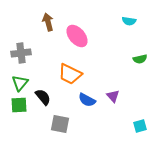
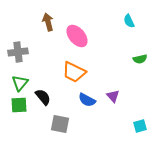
cyan semicircle: rotated 56 degrees clockwise
gray cross: moved 3 px left, 1 px up
orange trapezoid: moved 4 px right, 2 px up
